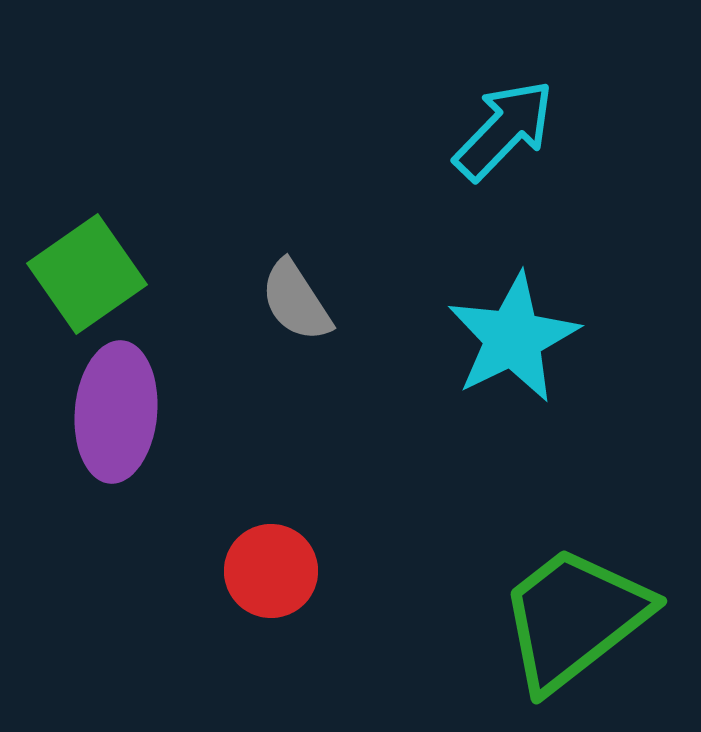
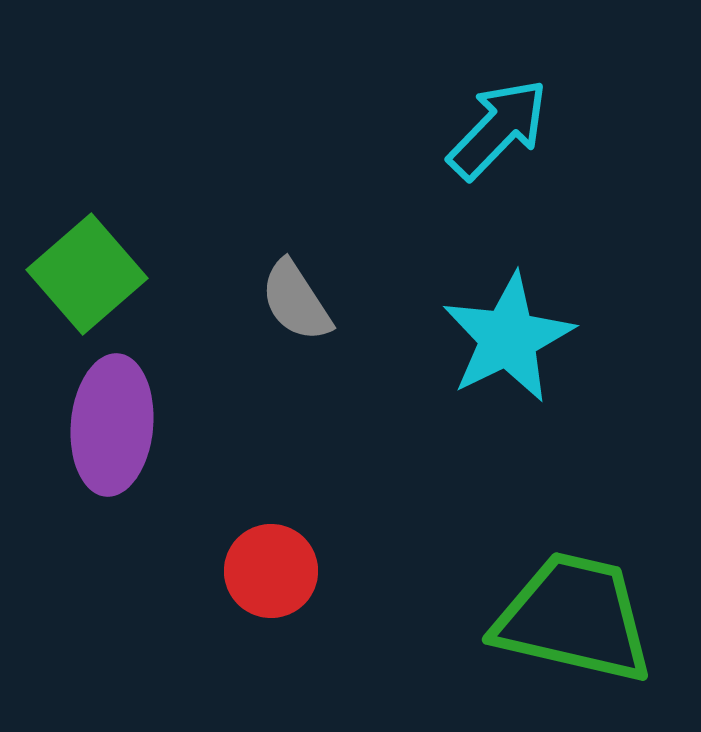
cyan arrow: moved 6 px left, 1 px up
green square: rotated 6 degrees counterclockwise
cyan star: moved 5 px left
purple ellipse: moved 4 px left, 13 px down
green trapezoid: rotated 51 degrees clockwise
